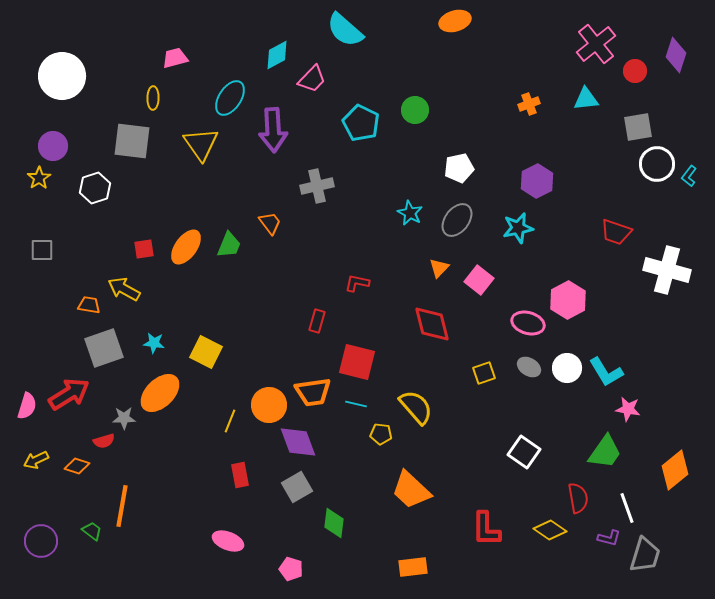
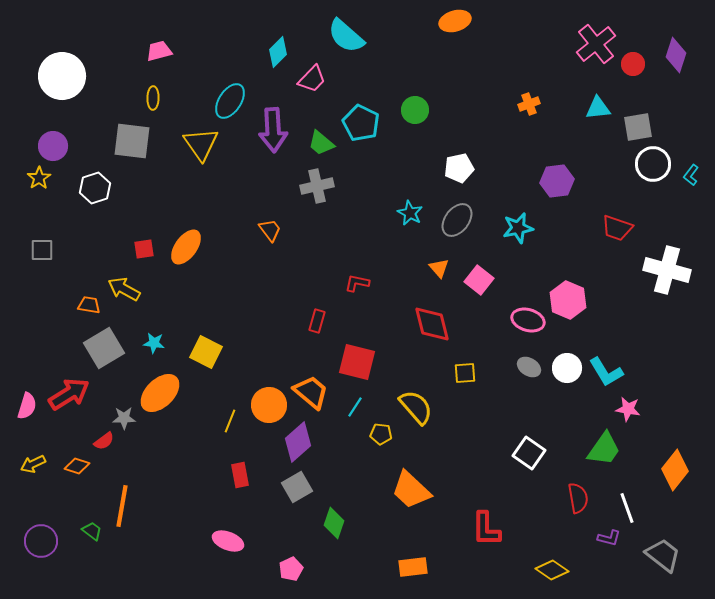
cyan semicircle at (345, 30): moved 1 px right, 6 px down
cyan diamond at (277, 55): moved 1 px right, 3 px up; rotated 16 degrees counterclockwise
pink trapezoid at (175, 58): moved 16 px left, 7 px up
red circle at (635, 71): moved 2 px left, 7 px up
cyan ellipse at (230, 98): moved 3 px down
cyan triangle at (586, 99): moved 12 px right, 9 px down
white circle at (657, 164): moved 4 px left
cyan L-shape at (689, 176): moved 2 px right, 1 px up
purple hexagon at (537, 181): moved 20 px right; rotated 20 degrees clockwise
orange trapezoid at (270, 223): moved 7 px down
red trapezoid at (616, 232): moved 1 px right, 4 px up
green trapezoid at (229, 245): moved 92 px right, 102 px up; rotated 108 degrees clockwise
orange triangle at (439, 268): rotated 25 degrees counterclockwise
pink hexagon at (568, 300): rotated 9 degrees counterclockwise
pink ellipse at (528, 323): moved 3 px up
gray square at (104, 348): rotated 12 degrees counterclockwise
yellow square at (484, 373): moved 19 px left; rotated 15 degrees clockwise
orange trapezoid at (313, 392): moved 2 px left; rotated 132 degrees counterclockwise
cyan line at (356, 404): moved 1 px left, 3 px down; rotated 70 degrees counterclockwise
red semicircle at (104, 441): rotated 20 degrees counterclockwise
purple diamond at (298, 442): rotated 69 degrees clockwise
white square at (524, 452): moved 5 px right, 1 px down
green trapezoid at (605, 452): moved 1 px left, 3 px up
yellow arrow at (36, 460): moved 3 px left, 4 px down
orange diamond at (675, 470): rotated 12 degrees counterclockwise
green diamond at (334, 523): rotated 12 degrees clockwise
yellow diamond at (550, 530): moved 2 px right, 40 px down
gray trapezoid at (645, 555): moved 18 px right; rotated 69 degrees counterclockwise
pink pentagon at (291, 569): rotated 30 degrees clockwise
